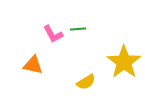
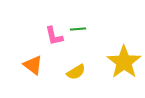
pink L-shape: moved 1 px right, 2 px down; rotated 15 degrees clockwise
orange triangle: rotated 25 degrees clockwise
yellow semicircle: moved 10 px left, 10 px up
